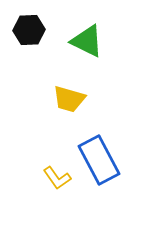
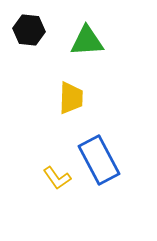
black hexagon: rotated 8 degrees clockwise
green triangle: rotated 30 degrees counterclockwise
yellow trapezoid: moved 2 px right, 1 px up; rotated 104 degrees counterclockwise
